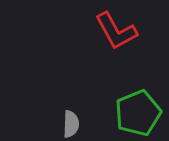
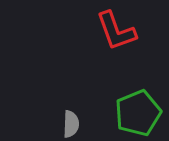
red L-shape: rotated 9 degrees clockwise
